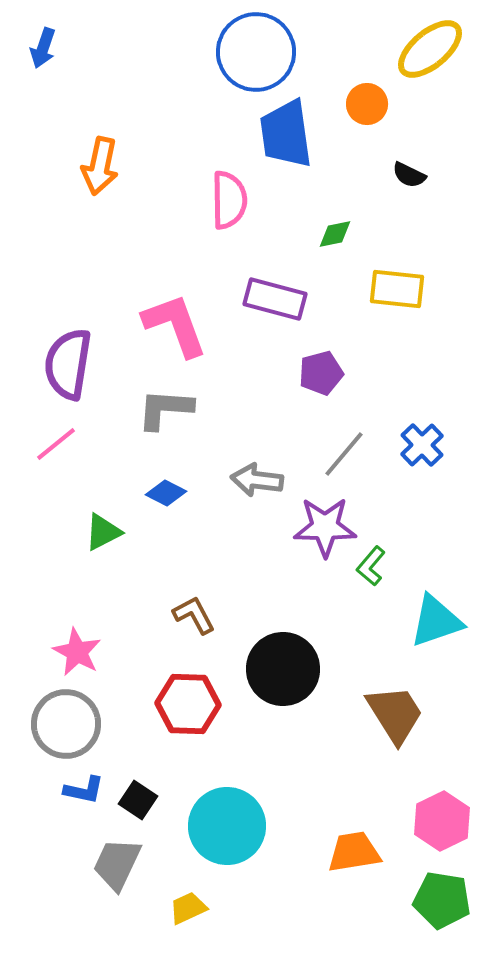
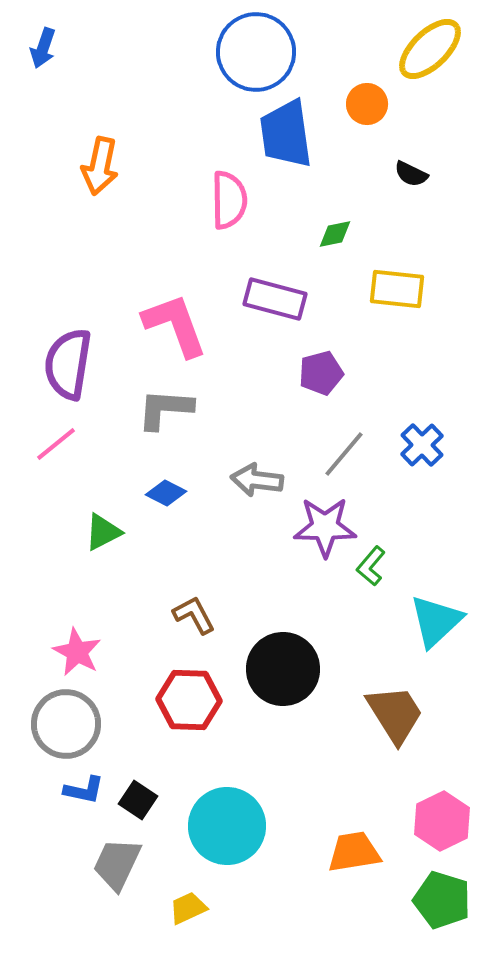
yellow ellipse: rotated 4 degrees counterclockwise
black semicircle: moved 2 px right, 1 px up
cyan triangle: rotated 24 degrees counterclockwise
red hexagon: moved 1 px right, 4 px up
green pentagon: rotated 8 degrees clockwise
